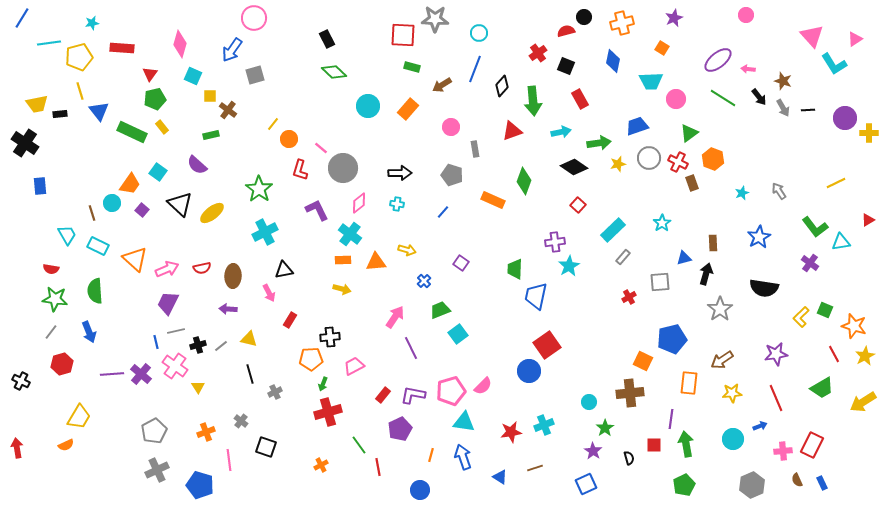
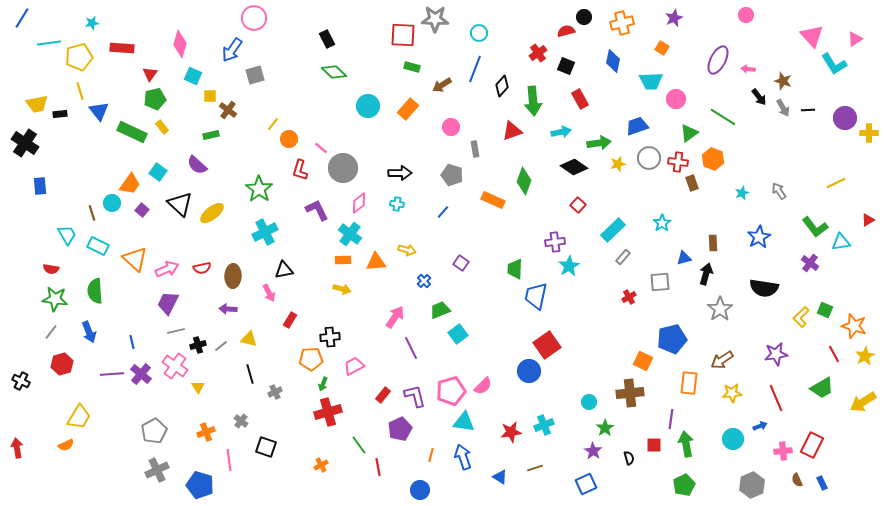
purple ellipse at (718, 60): rotated 24 degrees counterclockwise
green line at (723, 98): moved 19 px down
red cross at (678, 162): rotated 18 degrees counterclockwise
blue line at (156, 342): moved 24 px left
purple L-shape at (413, 395): moved 2 px right, 1 px down; rotated 65 degrees clockwise
